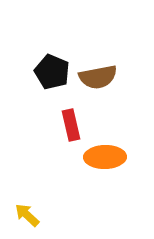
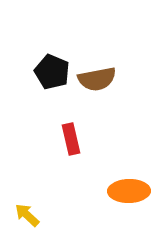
brown semicircle: moved 1 px left, 2 px down
red rectangle: moved 14 px down
orange ellipse: moved 24 px right, 34 px down
